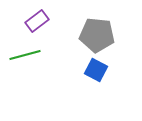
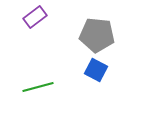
purple rectangle: moved 2 px left, 4 px up
green line: moved 13 px right, 32 px down
